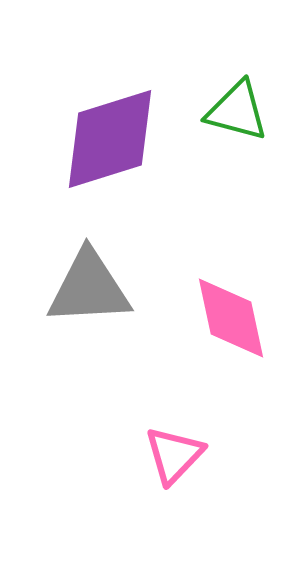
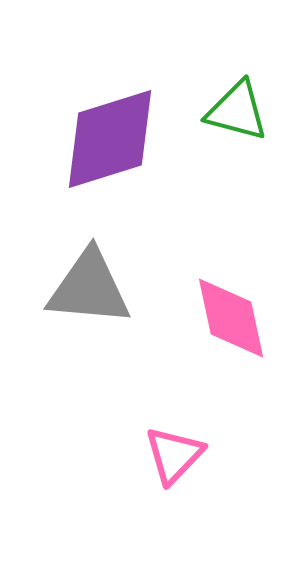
gray triangle: rotated 8 degrees clockwise
